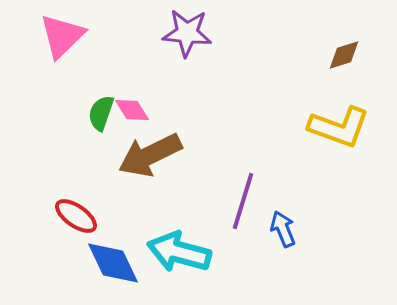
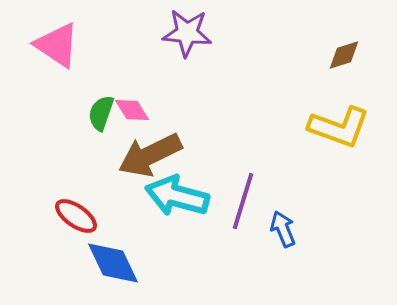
pink triangle: moved 5 px left, 9 px down; rotated 42 degrees counterclockwise
cyan arrow: moved 2 px left, 56 px up
